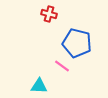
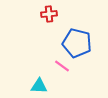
red cross: rotated 21 degrees counterclockwise
